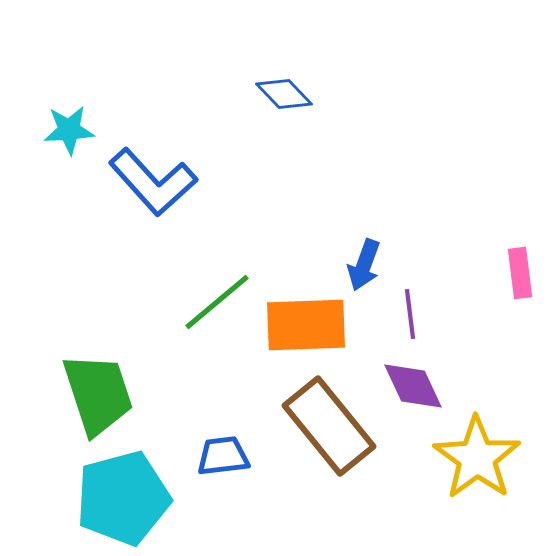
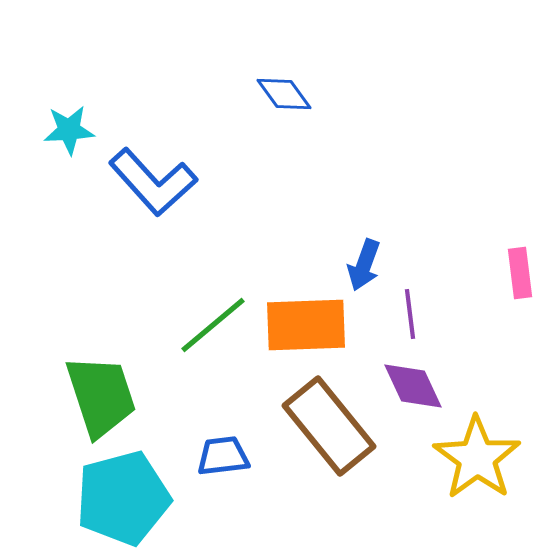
blue diamond: rotated 8 degrees clockwise
green line: moved 4 px left, 23 px down
green trapezoid: moved 3 px right, 2 px down
